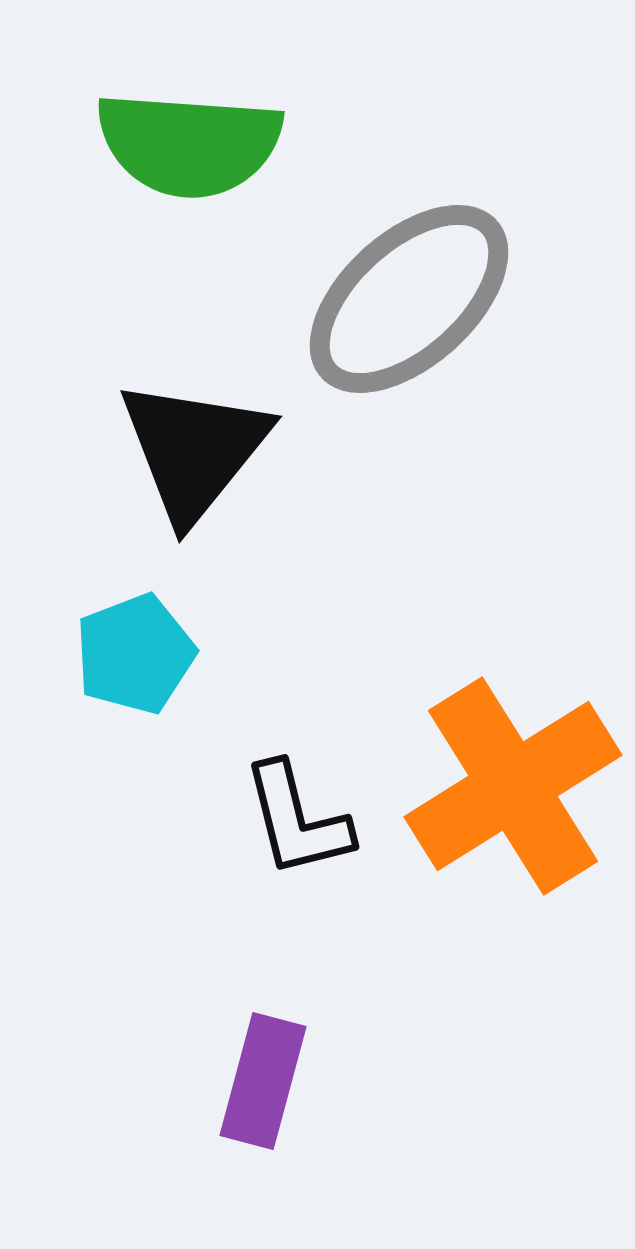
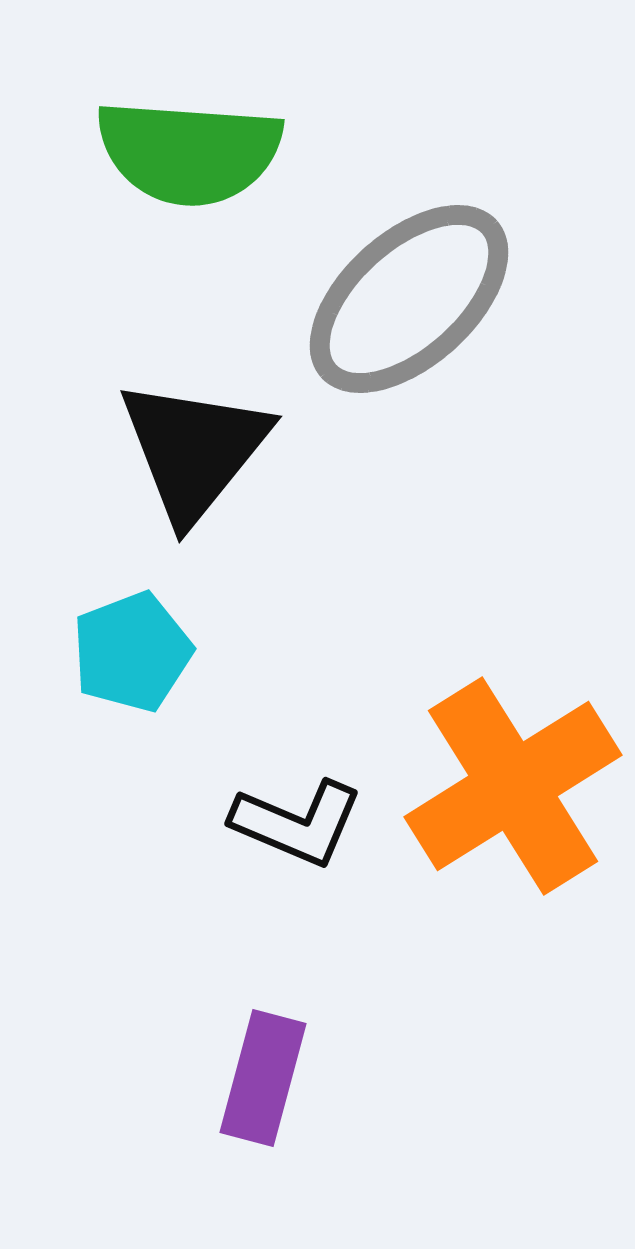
green semicircle: moved 8 px down
cyan pentagon: moved 3 px left, 2 px up
black L-shape: moved 3 px down; rotated 53 degrees counterclockwise
purple rectangle: moved 3 px up
